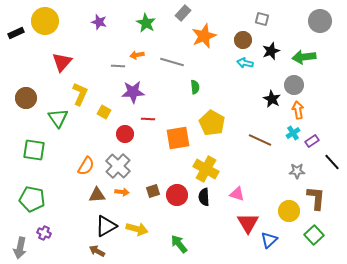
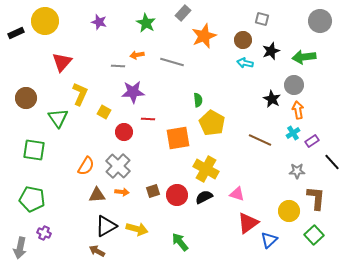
green semicircle at (195, 87): moved 3 px right, 13 px down
red circle at (125, 134): moved 1 px left, 2 px up
black semicircle at (204, 197): rotated 66 degrees clockwise
red triangle at (248, 223): rotated 25 degrees clockwise
green arrow at (179, 244): moved 1 px right, 2 px up
